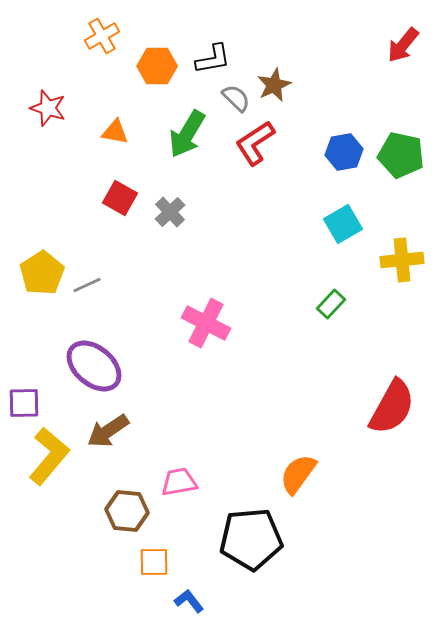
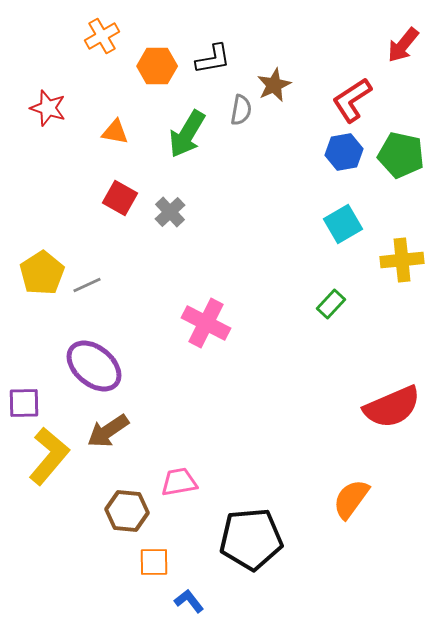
gray semicircle: moved 5 px right, 12 px down; rotated 56 degrees clockwise
red L-shape: moved 97 px right, 43 px up
red semicircle: rotated 38 degrees clockwise
orange semicircle: moved 53 px right, 25 px down
